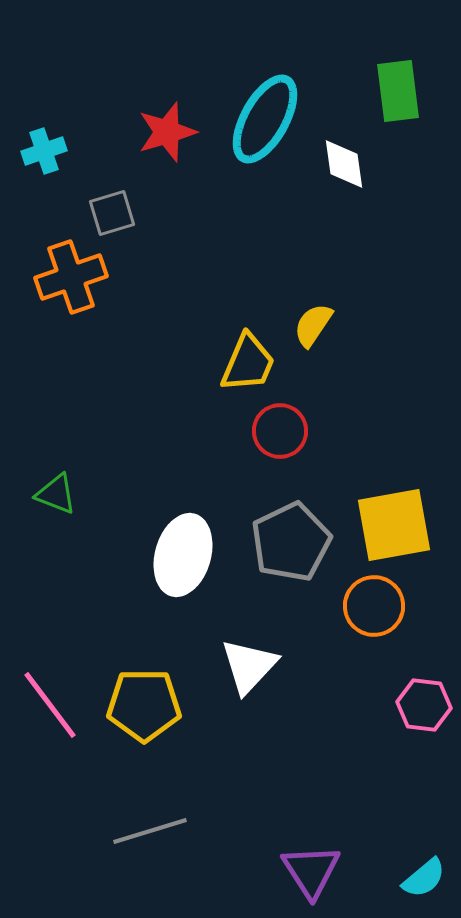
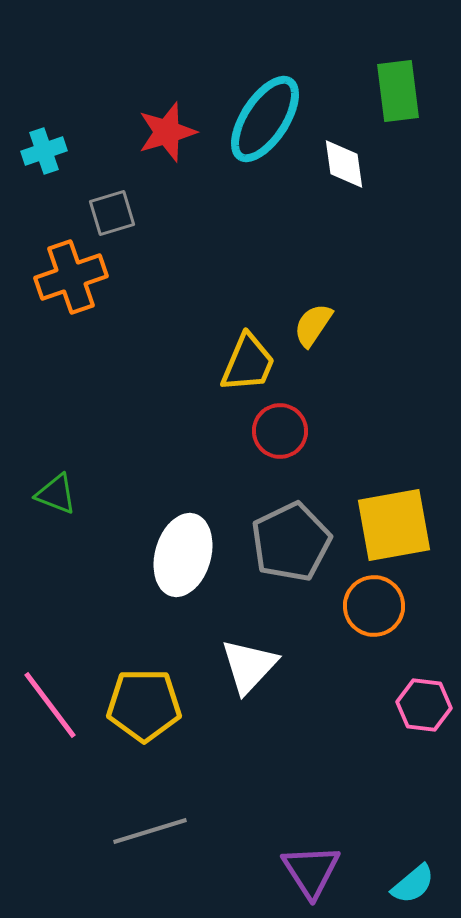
cyan ellipse: rotated 4 degrees clockwise
cyan semicircle: moved 11 px left, 6 px down
